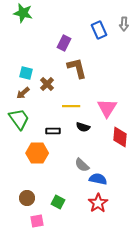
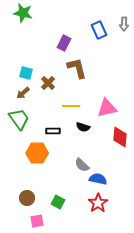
brown cross: moved 1 px right, 1 px up
pink triangle: rotated 45 degrees clockwise
